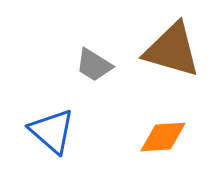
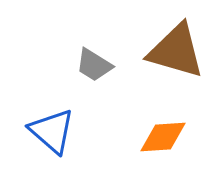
brown triangle: moved 4 px right, 1 px down
